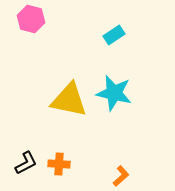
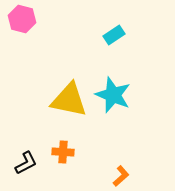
pink hexagon: moved 9 px left
cyan star: moved 1 px left, 2 px down; rotated 9 degrees clockwise
orange cross: moved 4 px right, 12 px up
